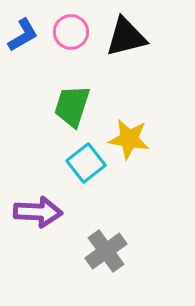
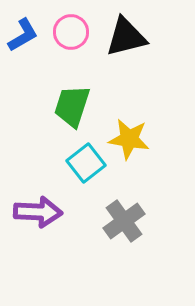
gray cross: moved 18 px right, 30 px up
